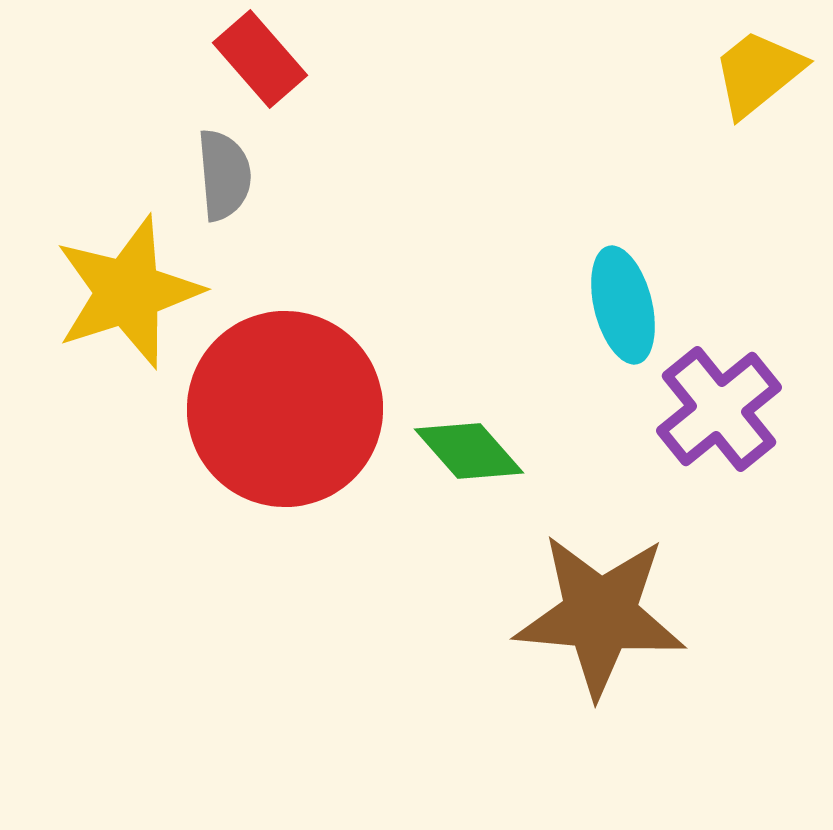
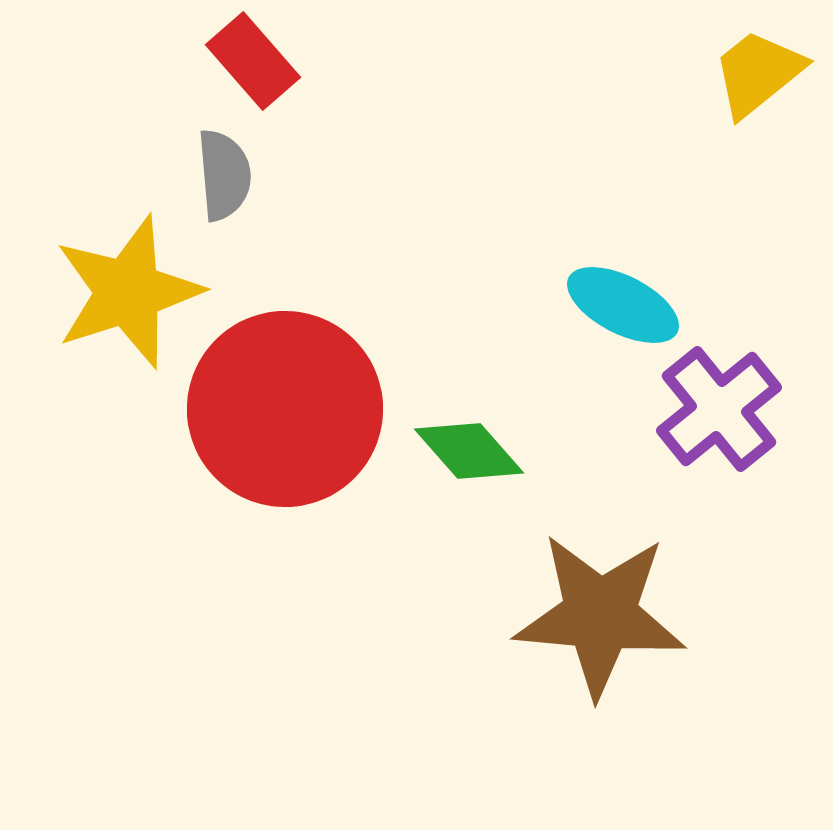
red rectangle: moved 7 px left, 2 px down
cyan ellipse: rotated 49 degrees counterclockwise
